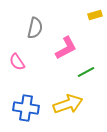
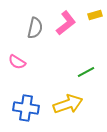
pink L-shape: moved 25 px up; rotated 10 degrees counterclockwise
pink semicircle: rotated 24 degrees counterclockwise
